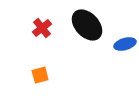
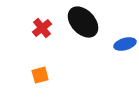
black ellipse: moved 4 px left, 3 px up
